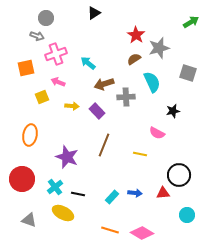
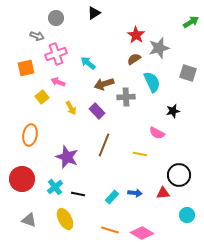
gray circle: moved 10 px right
yellow square: rotated 16 degrees counterclockwise
yellow arrow: moved 1 px left, 2 px down; rotated 56 degrees clockwise
yellow ellipse: moved 2 px right, 6 px down; rotated 35 degrees clockwise
